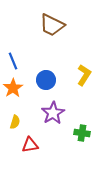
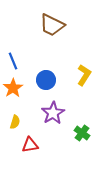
green cross: rotated 28 degrees clockwise
